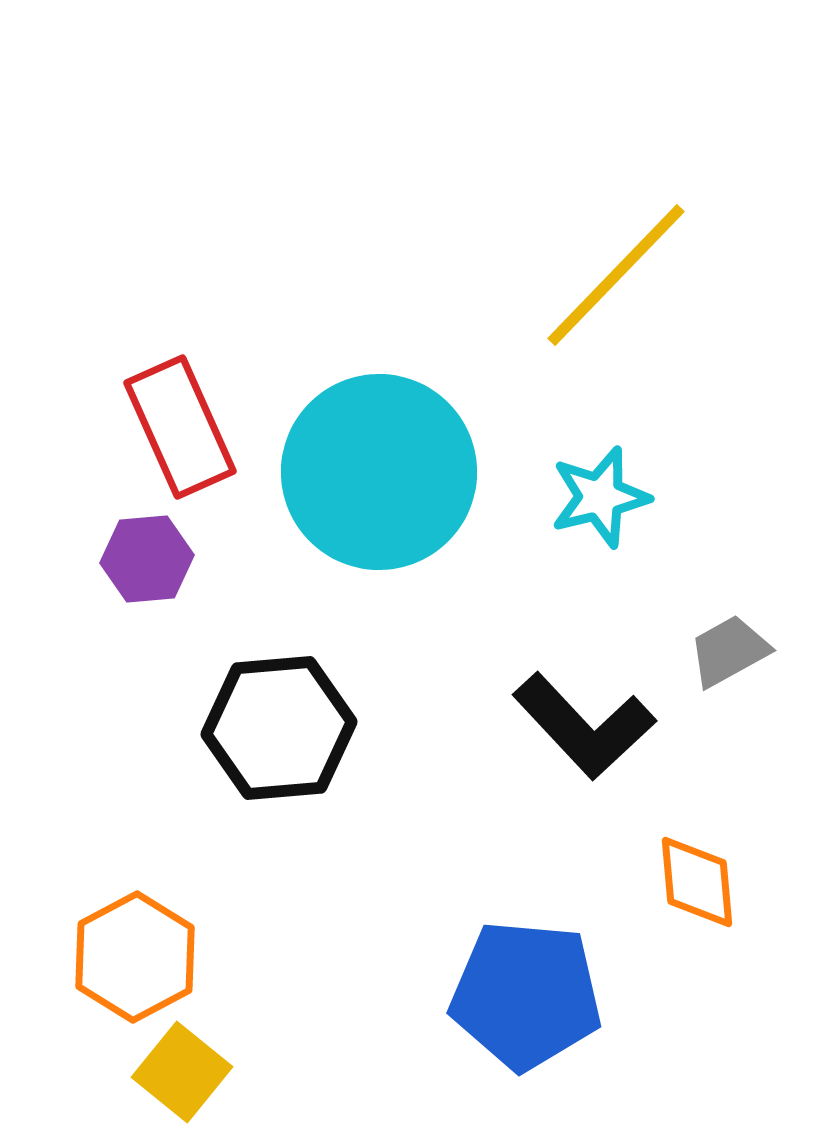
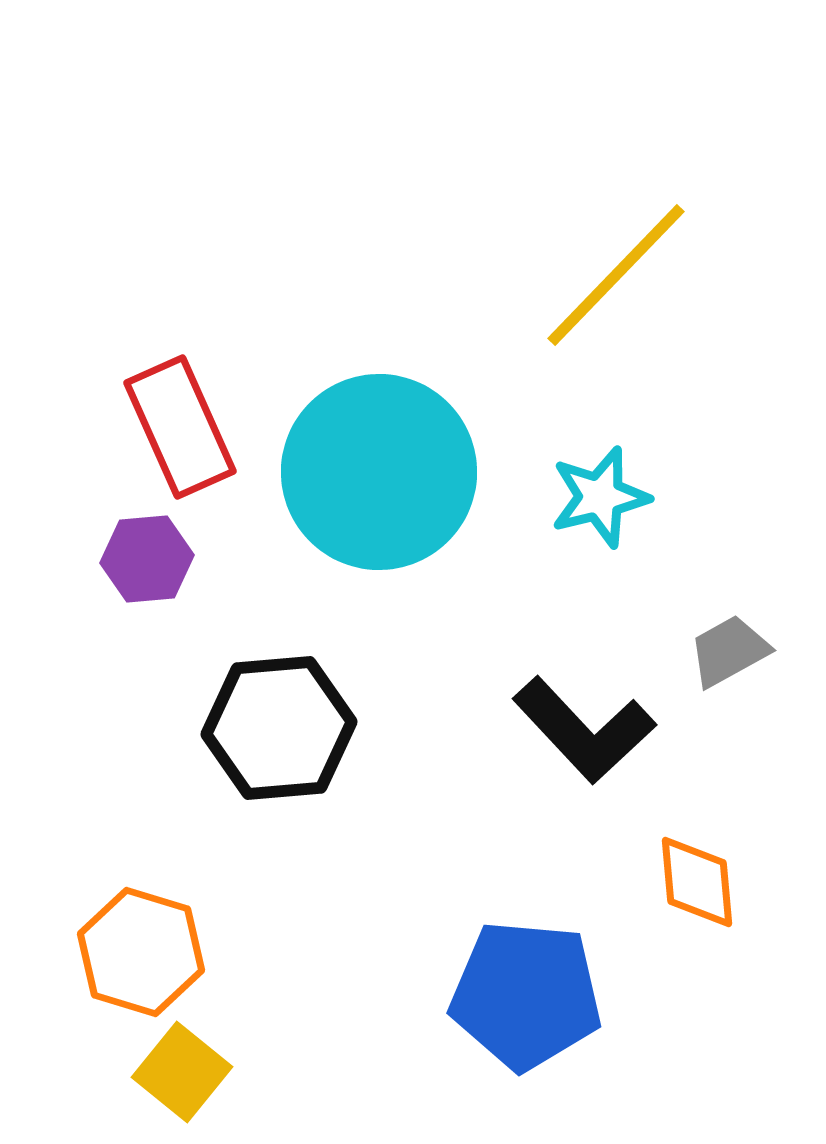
black L-shape: moved 4 px down
orange hexagon: moved 6 px right, 5 px up; rotated 15 degrees counterclockwise
